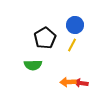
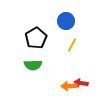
blue circle: moved 9 px left, 4 px up
black pentagon: moved 9 px left
orange arrow: moved 1 px right, 4 px down
